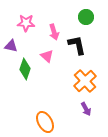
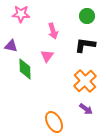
green circle: moved 1 px right, 1 px up
pink star: moved 5 px left, 9 px up
pink arrow: moved 1 px left, 1 px up
black L-shape: moved 8 px right; rotated 70 degrees counterclockwise
pink triangle: rotated 24 degrees clockwise
green diamond: rotated 20 degrees counterclockwise
purple arrow: rotated 24 degrees counterclockwise
orange ellipse: moved 9 px right
